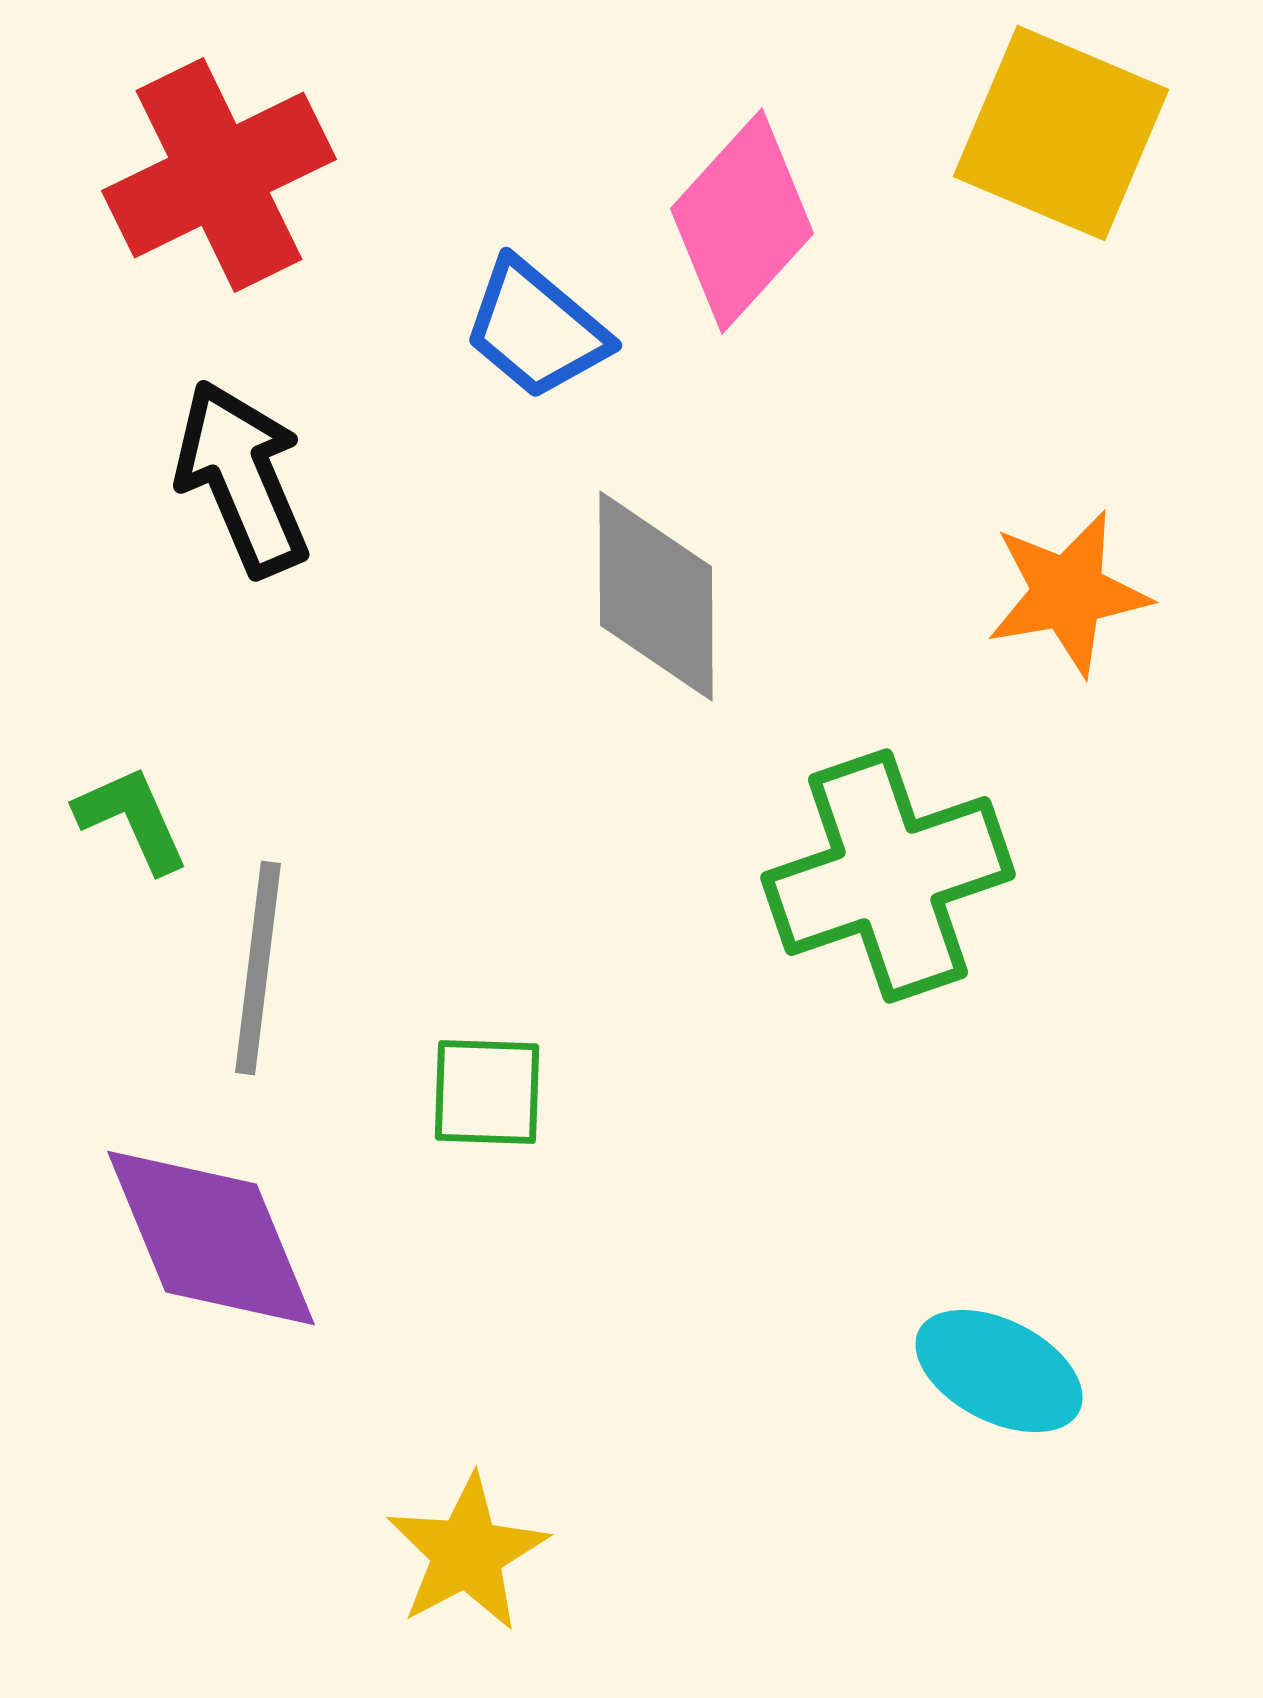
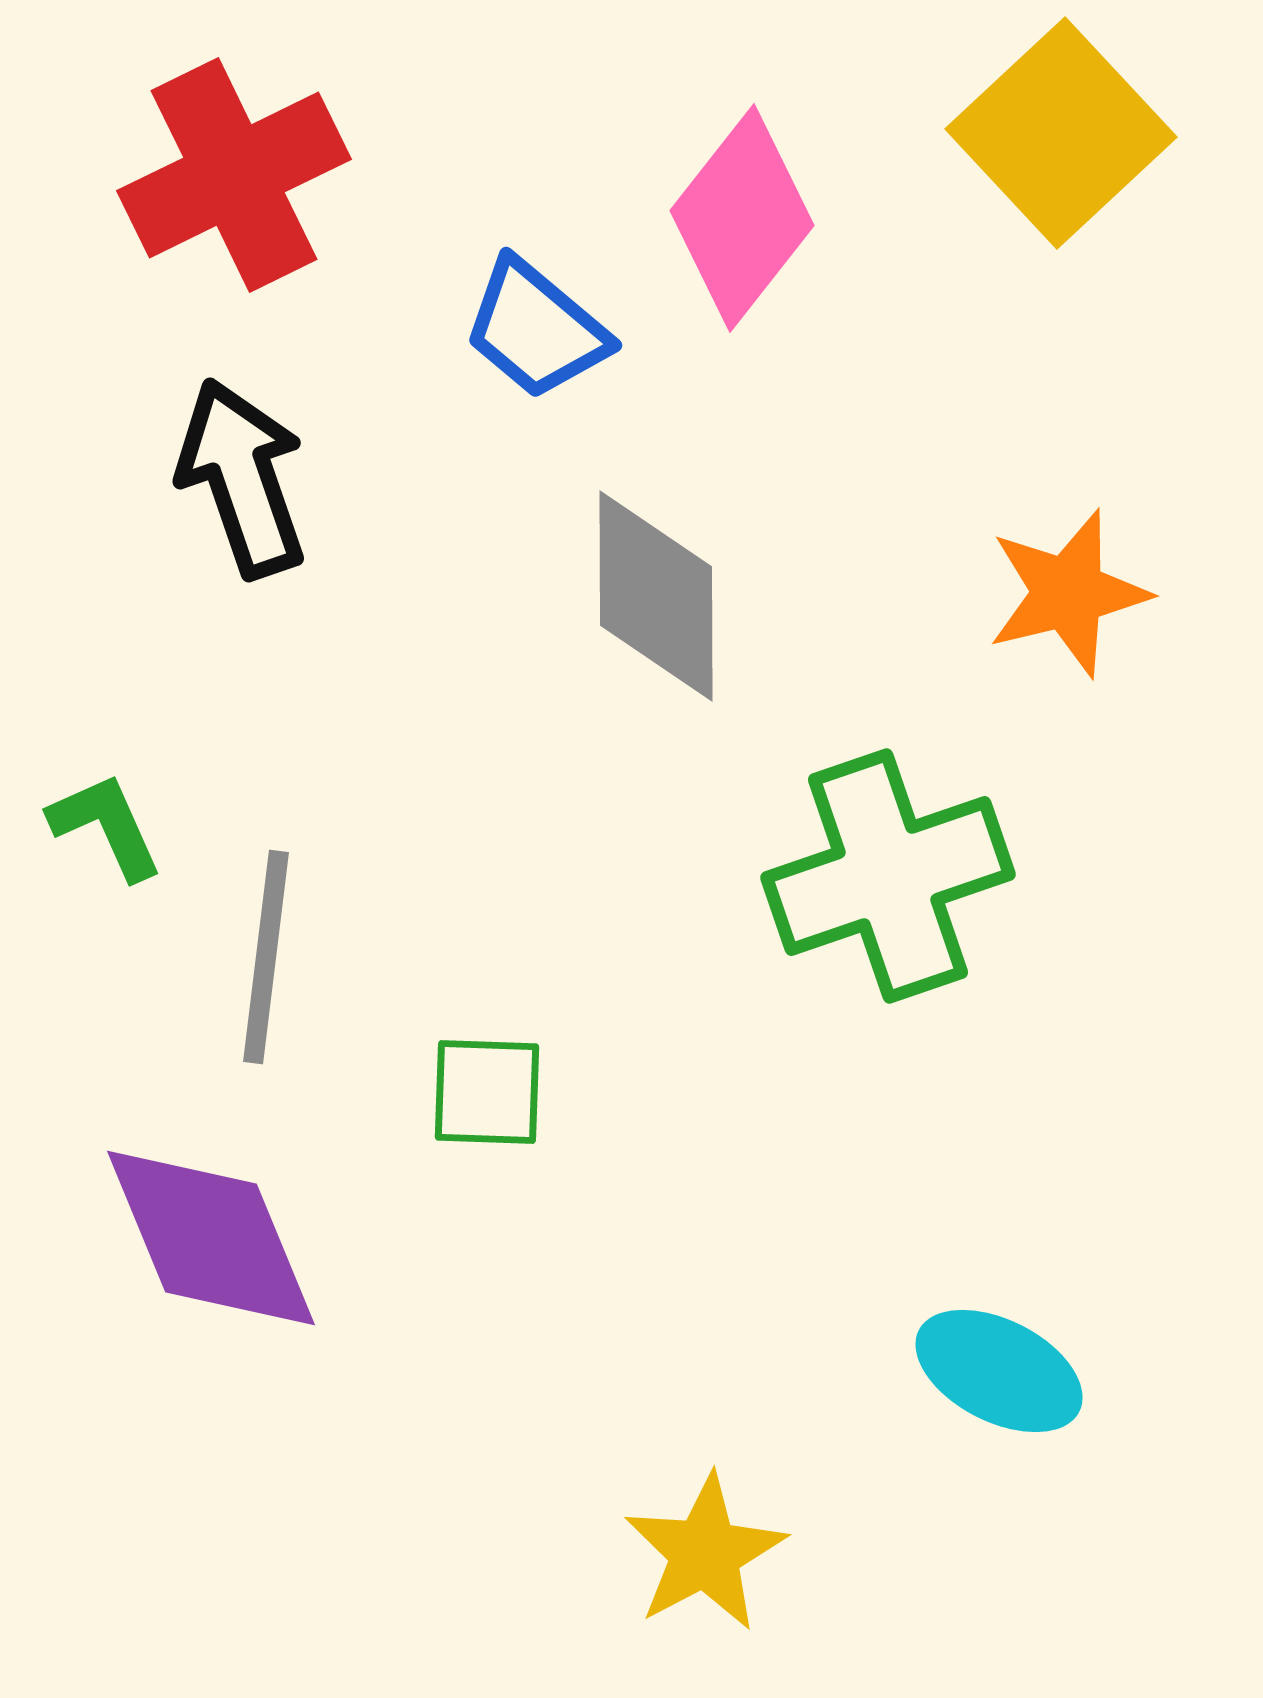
yellow square: rotated 24 degrees clockwise
red cross: moved 15 px right
pink diamond: moved 3 px up; rotated 4 degrees counterclockwise
black arrow: rotated 4 degrees clockwise
orange star: rotated 4 degrees counterclockwise
green L-shape: moved 26 px left, 7 px down
gray line: moved 8 px right, 11 px up
yellow star: moved 238 px right
